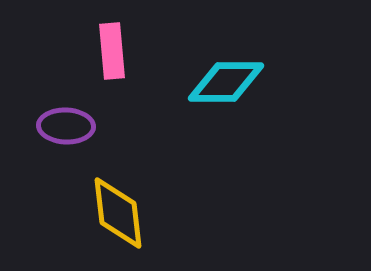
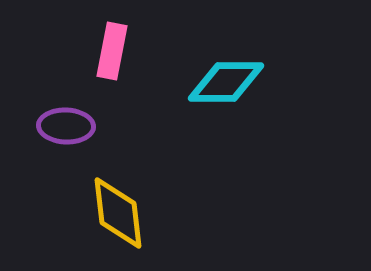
pink rectangle: rotated 16 degrees clockwise
